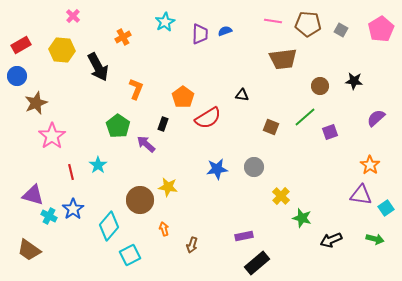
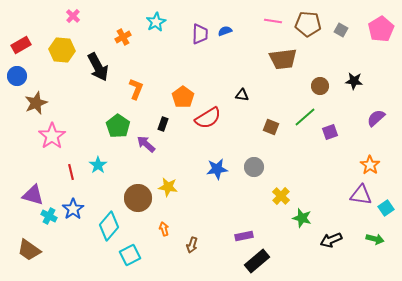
cyan star at (165, 22): moved 9 px left
brown circle at (140, 200): moved 2 px left, 2 px up
black rectangle at (257, 263): moved 2 px up
